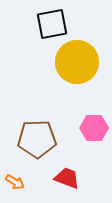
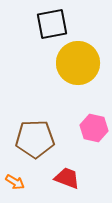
yellow circle: moved 1 px right, 1 px down
pink hexagon: rotated 12 degrees clockwise
brown pentagon: moved 2 px left
